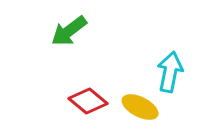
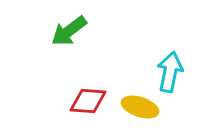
red diamond: rotated 36 degrees counterclockwise
yellow ellipse: rotated 9 degrees counterclockwise
